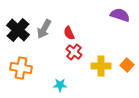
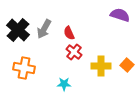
orange cross: moved 3 px right
cyan star: moved 4 px right, 1 px up
